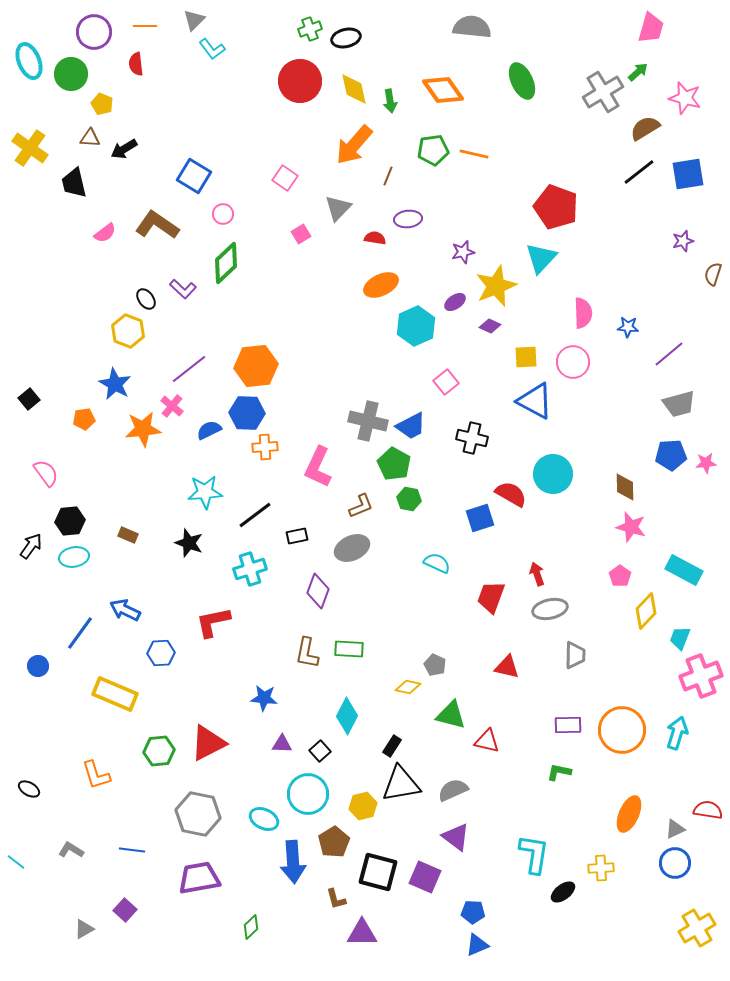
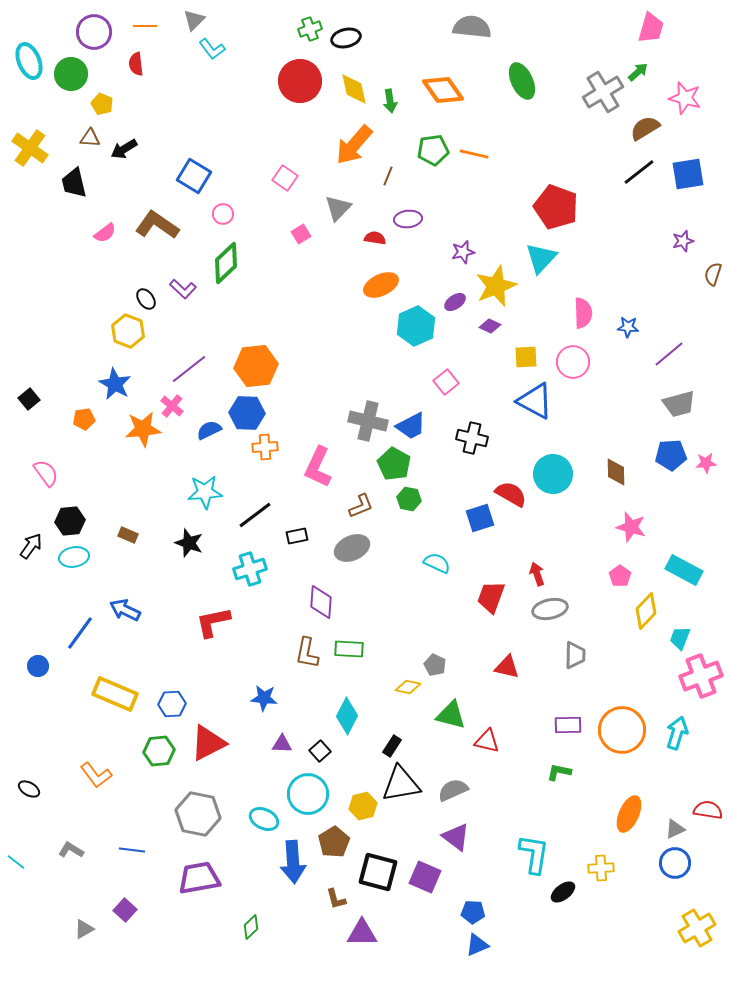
brown diamond at (625, 487): moved 9 px left, 15 px up
purple diamond at (318, 591): moved 3 px right, 11 px down; rotated 16 degrees counterclockwise
blue hexagon at (161, 653): moved 11 px right, 51 px down
orange L-shape at (96, 775): rotated 20 degrees counterclockwise
